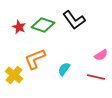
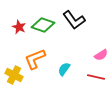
yellow cross: rotated 12 degrees counterclockwise
